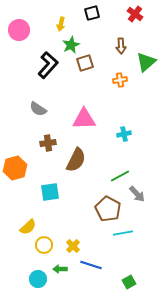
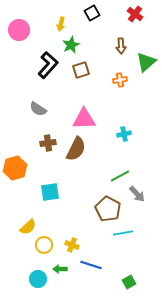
black square: rotated 14 degrees counterclockwise
brown square: moved 4 px left, 7 px down
brown semicircle: moved 11 px up
yellow cross: moved 1 px left, 1 px up; rotated 24 degrees counterclockwise
